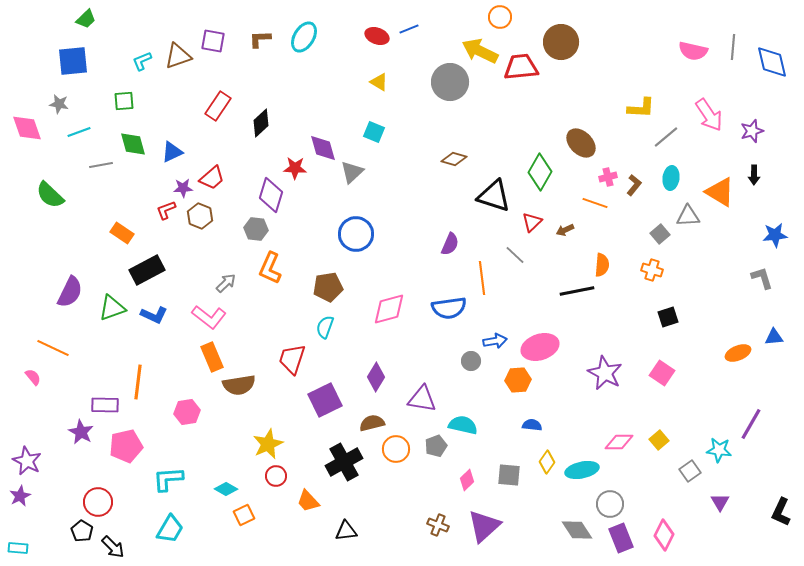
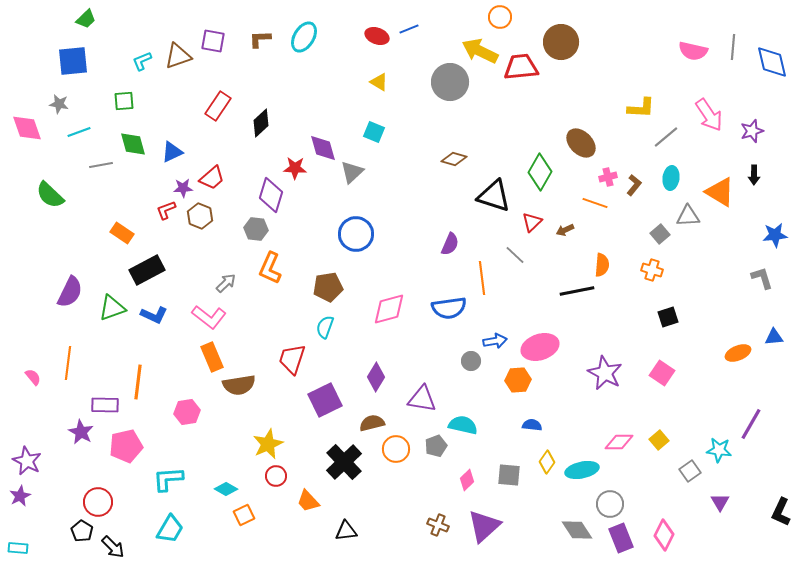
orange line at (53, 348): moved 15 px right, 15 px down; rotated 72 degrees clockwise
black cross at (344, 462): rotated 15 degrees counterclockwise
